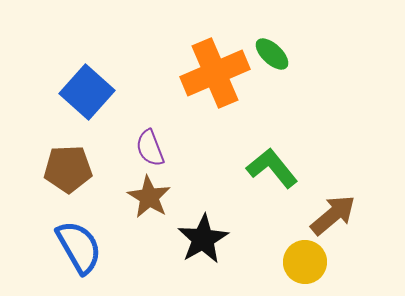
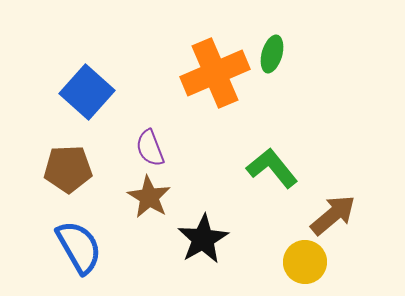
green ellipse: rotated 63 degrees clockwise
